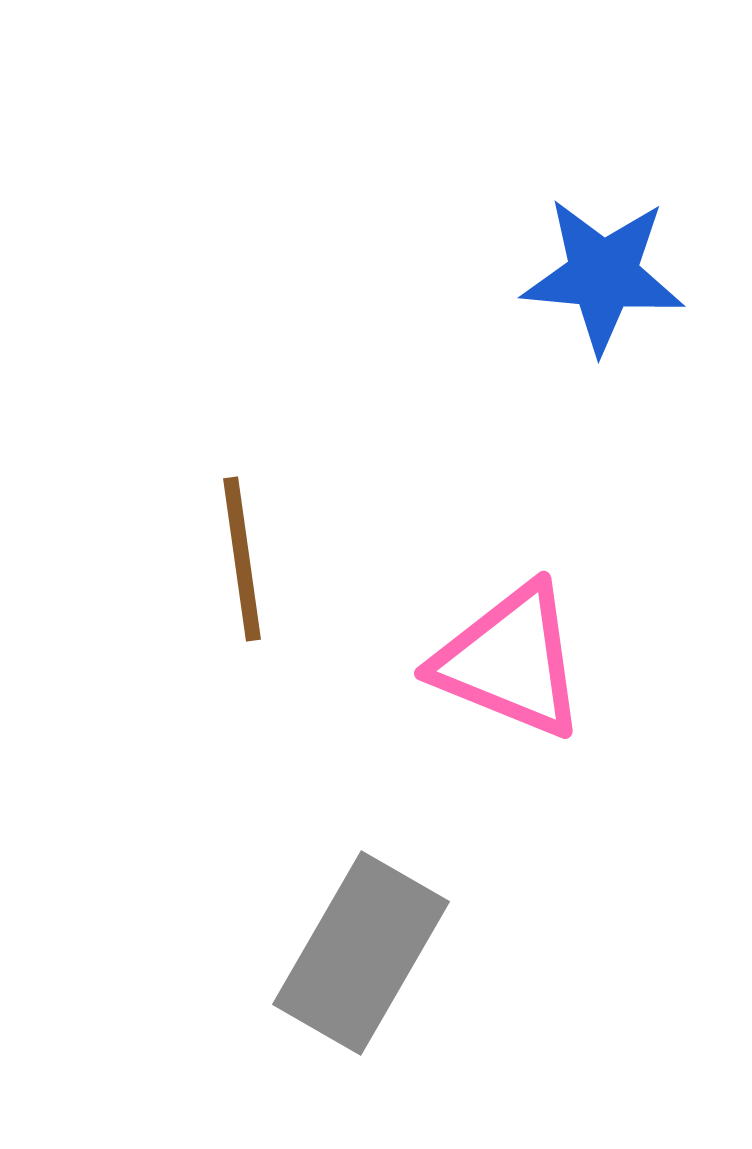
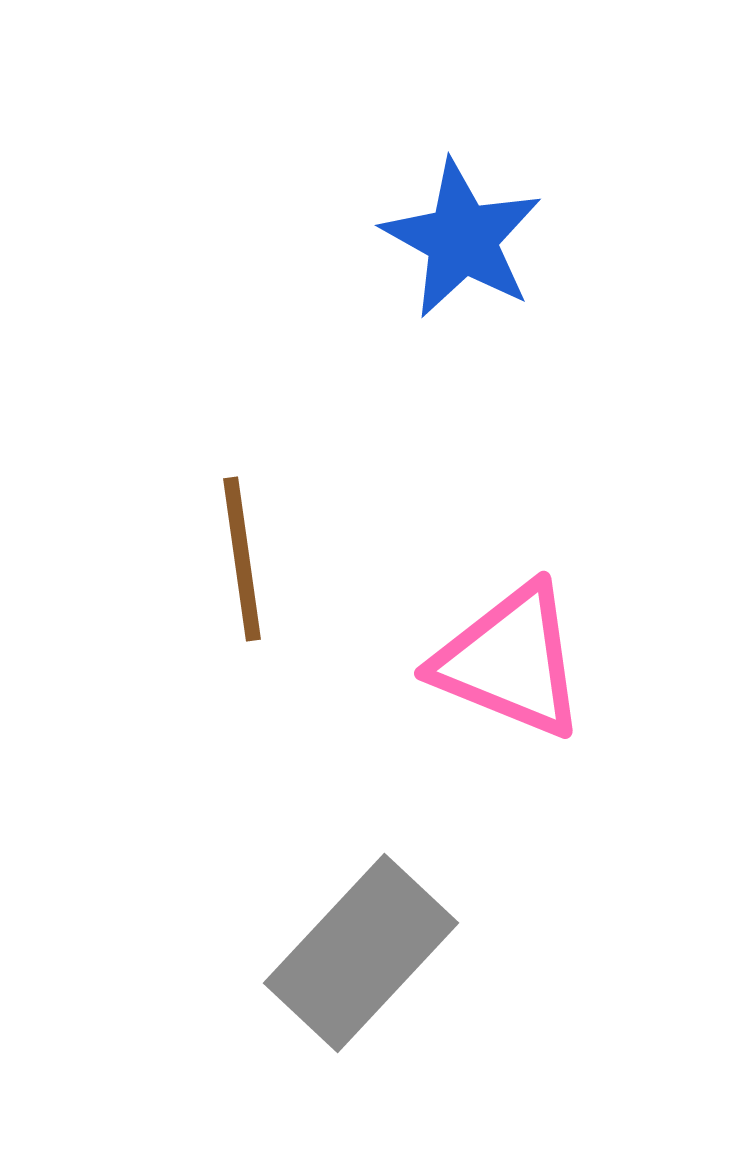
blue star: moved 141 px left, 36 px up; rotated 24 degrees clockwise
gray rectangle: rotated 13 degrees clockwise
